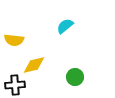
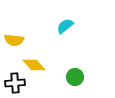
yellow diamond: rotated 60 degrees clockwise
black cross: moved 2 px up
